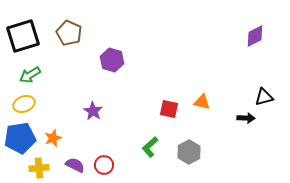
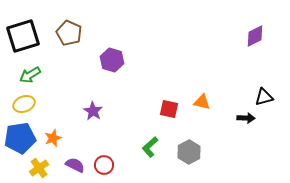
yellow cross: rotated 30 degrees counterclockwise
